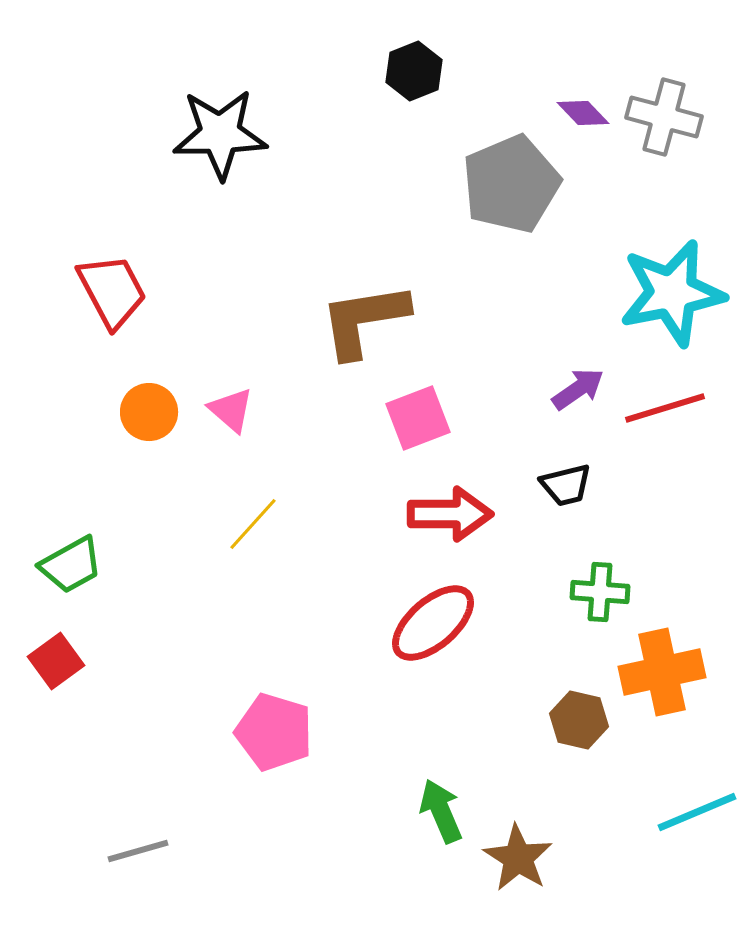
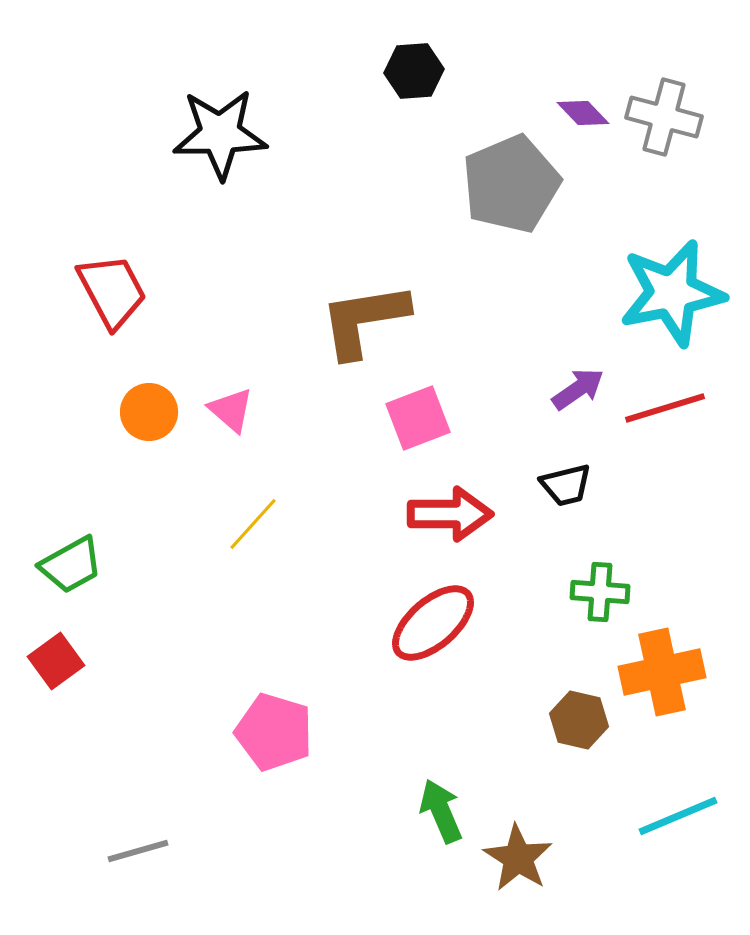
black hexagon: rotated 18 degrees clockwise
cyan line: moved 19 px left, 4 px down
